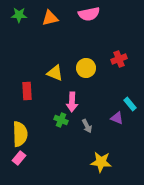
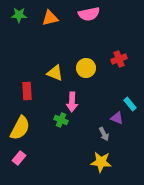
gray arrow: moved 17 px right, 8 px down
yellow semicircle: moved 6 px up; rotated 30 degrees clockwise
